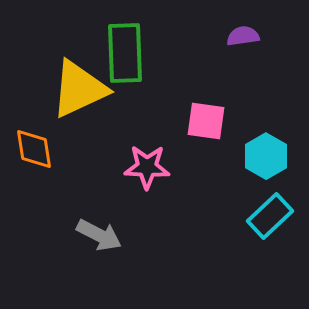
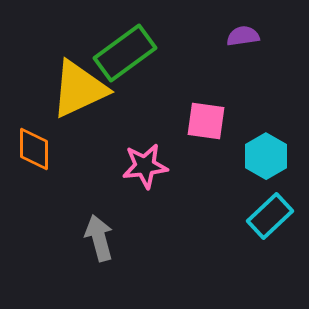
green rectangle: rotated 56 degrees clockwise
orange diamond: rotated 9 degrees clockwise
pink star: moved 2 px left, 1 px up; rotated 9 degrees counterclockwise
gray arrow: moved 3 px down; rotated 132 degrees counterclockwise
